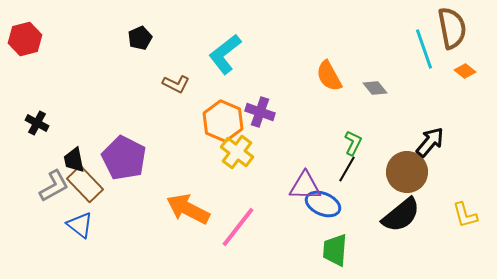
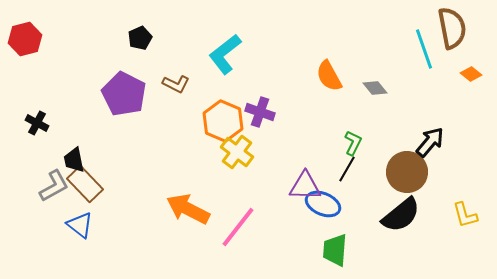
orange diamond: moved 6 px right, 3 px down
purple pentagon: moved 64 px up
